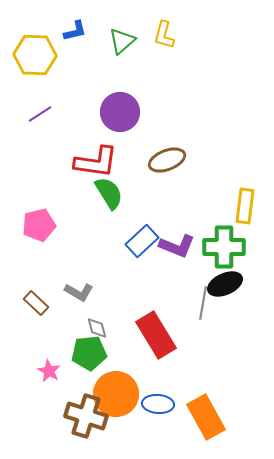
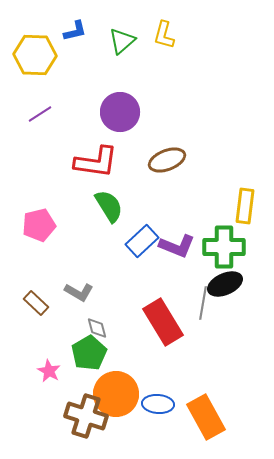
green semicircle: moved 13 px down
red rectangle: moved 7 px right, 13 px up
green pentagon: rotated 24 degrees counterclockwise
